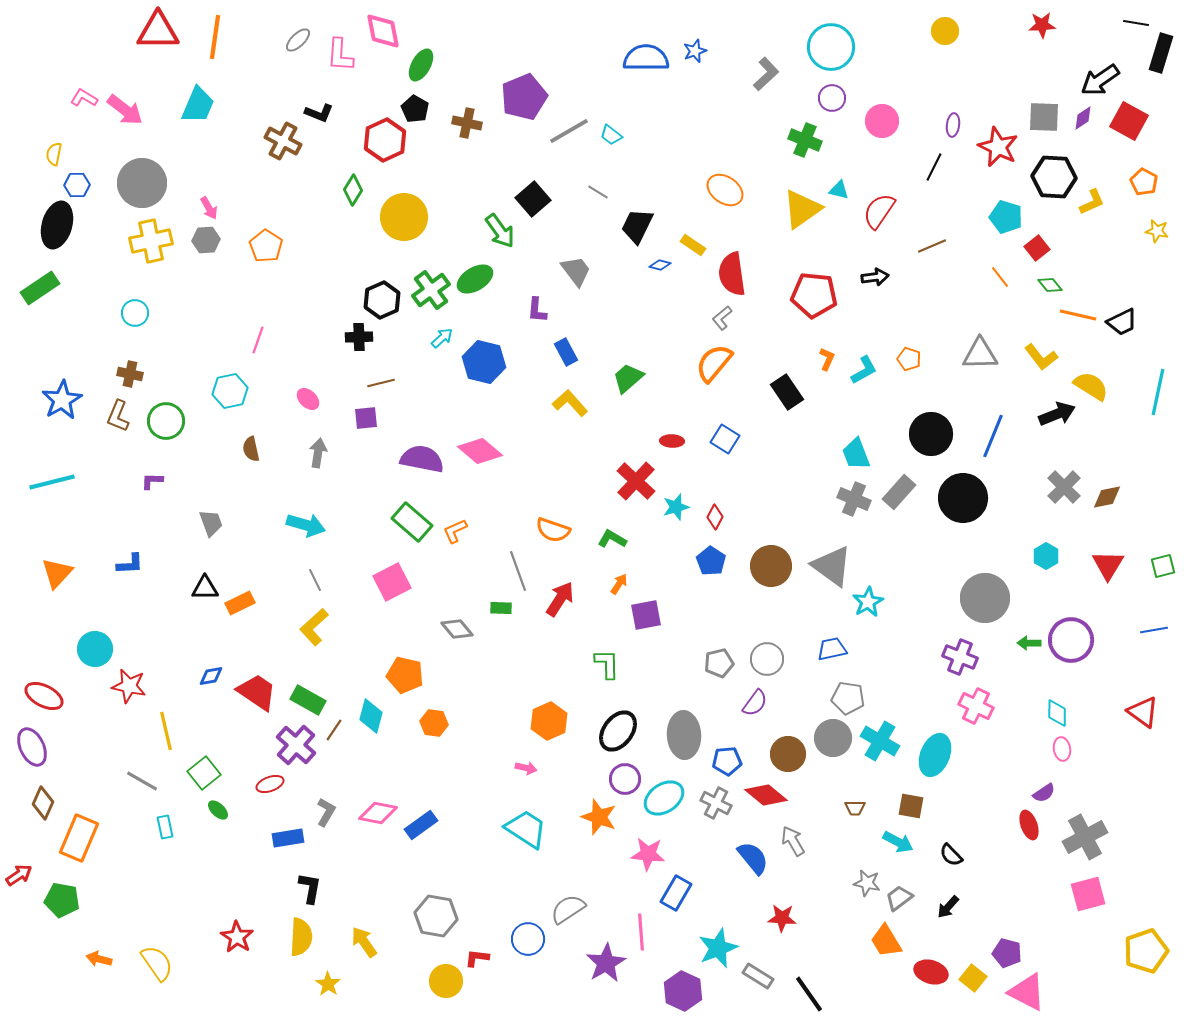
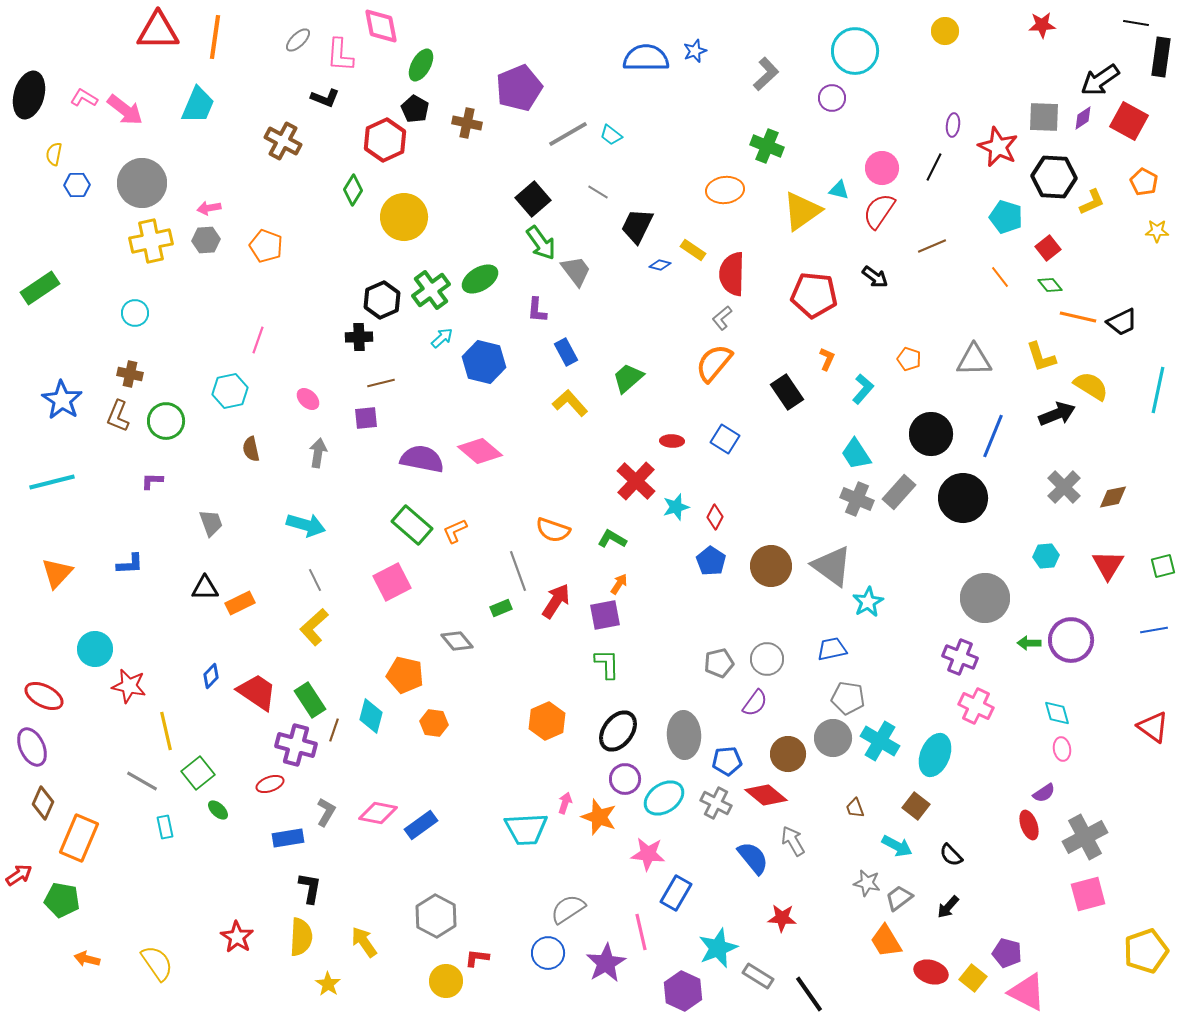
pink diamond at (383, 31): moved 2 px left, 5 px up
cyan circle at (831, 47): moved 24 px right, 4 px down
black rectangle at (1161, 53): moved 4 px down; rotated 9 degrees counterclockwise
purple pentagon at (524, 97): moved 5 px left, 9 px up
black L-shape at (319, 113): moved 6 px right, 15 px up
pink circle at (882, 121): moved 47 px down
gray line at (569, 131): moved 1 px left, 3 px down
green cross at (805, 140): moved 38 px left, 6 px down
orange ellipse at (725, 190): rotated 42 degrees counterclockwise
pink arrow at (209, 208): rotated 110 degrees clockwise
yellow triangle at (802, 209): moved 2 px down
black ellipse at (57, 225): moved 28 px left, 130 px up
green arrow at (500, 231): moved 41 px right, 12 px down
yellow star at (1157, 231): rotated 10 degrees counterclockwise
yellow rectangle at (693, 245): moved 5 px down
orange pentagon at (266, 246): rotated 12 degrees counterclockwise
red square at (1037, 248): moved 11 px right
red semicircle at (732, 274): rotated 9 degrees clockwise
black arrow at (875, 277): rotated 44 degrees clockwise
green ellipse at (475, 279): moved 5 px right
orange line at (1078, 315): moved 2 px down
gray triangle at (980, 354): moved 6 px left, 6 px down
yellow L-shape at (1041, 357): rotated 20 degrees clockwise
cyan L-shape at (864, 370): moved 1 px left, 19 px down; rotated 20 degrees counterclockwise
cyan line at (1158, 392): moved 2 px up
blue star at (62, 400): rotated 9 degrees counterclockwise
cyan trapezoid at (856, 454): rotated 12 degrees counterclockwise
brown diamond at (1107, 497): moved 6 px right
gray cross at (854, 499): moved 3 px right
green rectangle at (412, 522): moved 3 px down
cyan hexagon at (1046, 556): rotated 25 degrees clockwise
red arrow at (560, 599): moved 4 px left, 2 px down
green rectangle at (501, 608): rotated 25 degrees counterclockwise
purple square at (646, 615): moved 41 px left
gray diamond at (457, 629): moved 12 px down
blue diamond at (211, 676): rotated 35 degrees counterclockwise
green rectangle at (308, 700): moved 2 px right; rotated 28 degrees clockwise
red triangle at (1143, 712): moved 10 px right, 15 px down
cyan diamond at (1057, 713): rotated 16 degrees counterclockwise
orange hexagon at (549, 721): moved 2 px left
brown line at (334, 730): rotated 15 degrees counterclockwise
purple cross at (296, 745): rotated 27 degrees counterclockwise
pink arrow at (526, 768): moved 39 px right, 35 px down; rotated 85 degrees counterclockwise
green square at (204, 773): moved 6 px left
brown square at (911, 806): moved 5 px right; rotated 28 degrees clockwise
brown trapezoid at (855, 808): rotated 70 degrees clockwise
cyan trapezoid at (526, 829): rotated 144 degrees clockwise
cyan arrow at (898, 842): moved 1 px left, 4 px down
gray hexagon at (436, 916): rotated 18 degrees clockwise
pink line at (641, 932): rotated 9 degrees counterclockwise
blue circle at (528, 939): moved 20 px right, 14 px down
orange arrow at (99, 959): moved 12 px left
